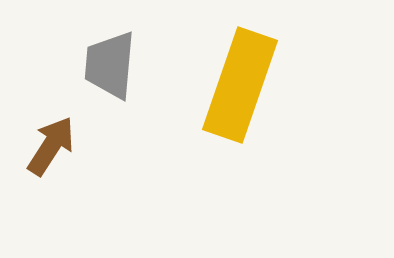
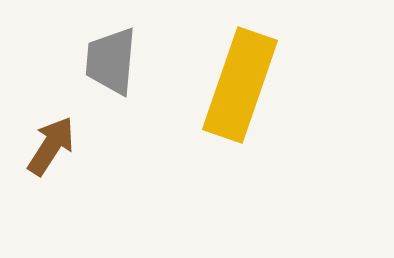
gray trapezoid: moved 1 px right, 4 px up
